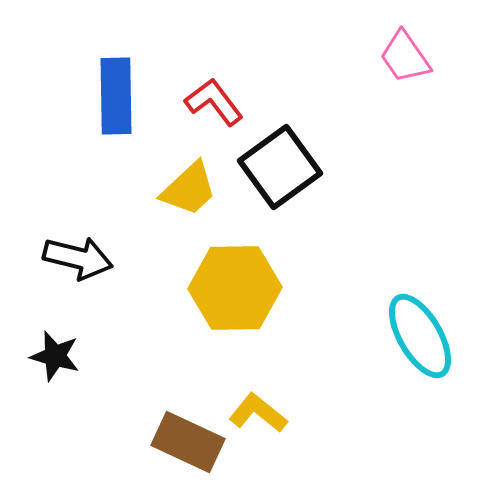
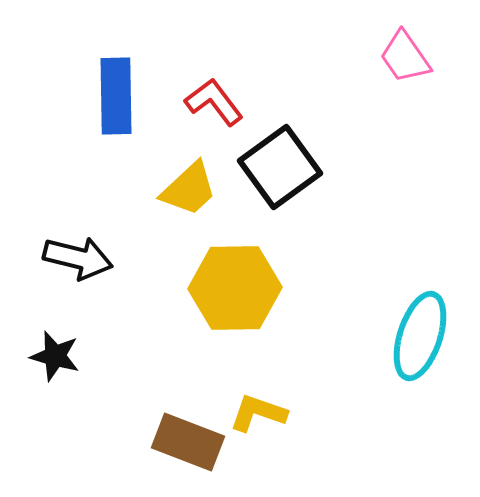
cyan ellipse: rotated 48 degrees clockwise
yellow L-shape: rotated 20 degrees counterclockwise
brown rectangle: rotated 4 degrees counterclockwise
